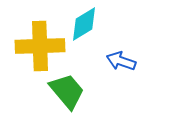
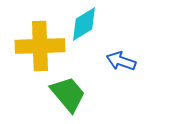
green trapezoid: moved 1 px right, 3 px down
